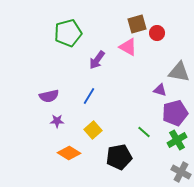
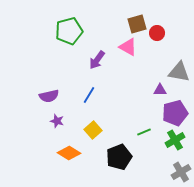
green pentagon: moved 1 px right, 2 px up
purple triangle: rotated 16 degrees counterclockwise
blue line: moved 1 px up
purple star: rotated 16 degrees clockwise
green line: rotated 64 degrees counterclockwise
green cross: moved 2 px left
black pentagon: rotated 10 degrees counterclockwise
gray cross: rotated 30 degrees clockwise
